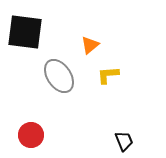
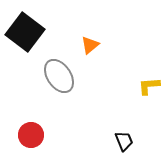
black square: rotated 30 degrees clockwise
yellow L-shape: moved 41 px right, 11 px down
